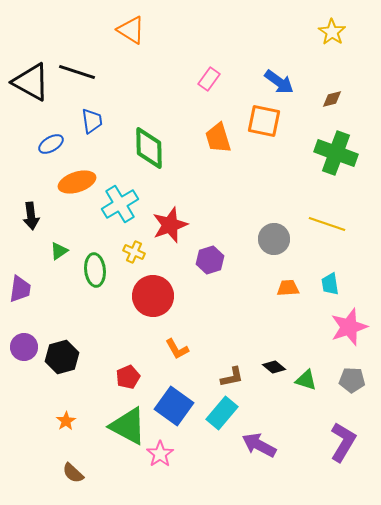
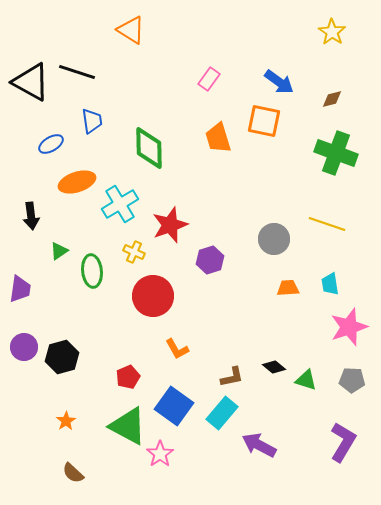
green ellipse at (95, 270): moved 3 px left, 1 px down
